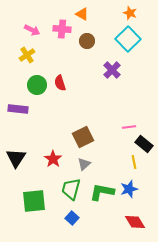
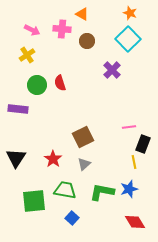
black rectangle: moved 1 px left; rotated 72 degrees clockwise
green trapezoid: moved 6 px left, 1 px down; rotated 85 degrees clockwise
